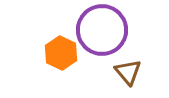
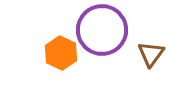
brown triangle: moved 23 px right, 18 px up; rotated 16 degrees clockwise
